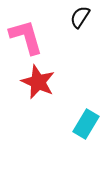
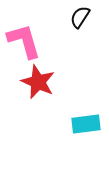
pink L-shape: moved 2 px left, 4 px down
cyan rectangle: rotated 52 degrees clockwise
